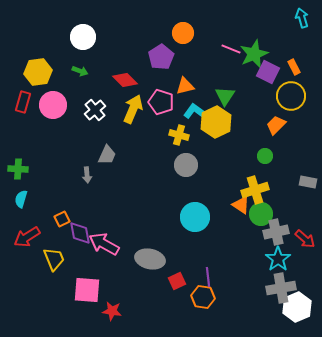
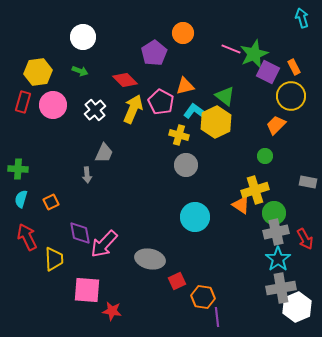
purple pentagon at (161, 57): moved 7 px left, 4 px up
green triangle at (225, 96): rotated 25 degrees counterclockwise
pink pentagon at (161, 102): rotated 10 degrees clockwise
gray trapezoid at (107, 155): moved 3 px left, 2 px up
green circle at (261, 214): moved 13 px right, 1 px up
orange square at (62, 219): moved 11 px left, 17 px up
red arrow at (27, 237): rotated 96 degrees clockwise
red arrow at (305, 239): rotated 20 degrees clockwise
pink arrow at (104, 244): rotated 76 degrees counterclockwise
yellow trapezoid at (54, 259): rotated 20 degrees clockwise
purple line at (208, 277): moved 9 px right, 40 px down
